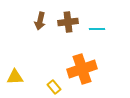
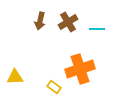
brown cross: rotated 24 degrees counterclockwise
orange cross: moved 2 px left
yellow rectangle: rotated 16 degrees counterclockwise
